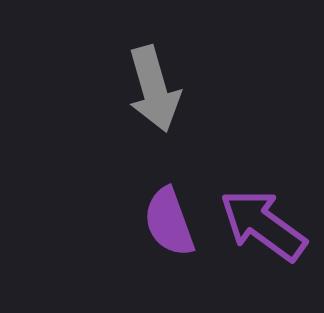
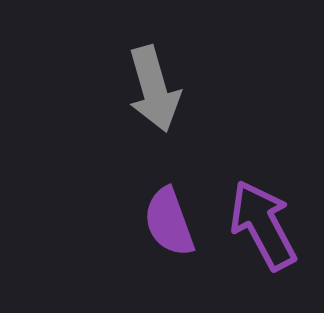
purple arrow: rotated 26 degrees clockwise
